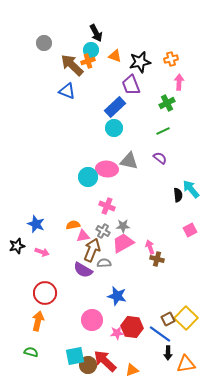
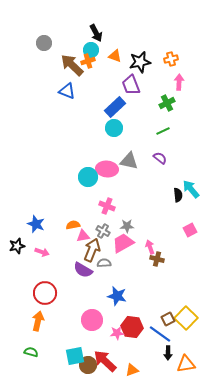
gray star at (123, 226): moved 4 px right
